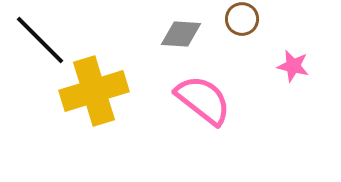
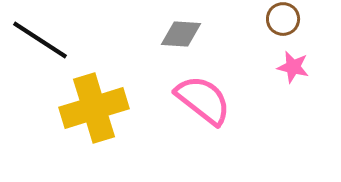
brown circle: moved 41 px right
black line: rotated 12 degrees counterclockwise
pink star: moved 1 px down
yellow cross: moved 17 px down
